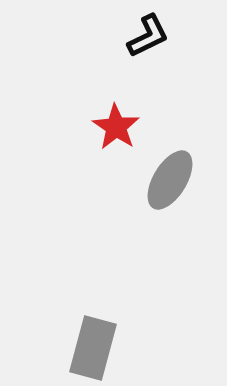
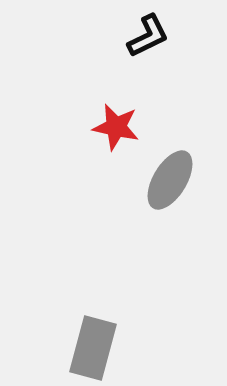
red star: rotated 21 degrees counterclockwise
